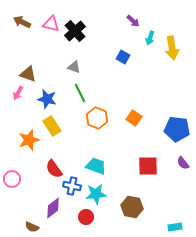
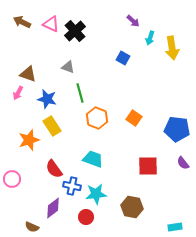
pink triangle: rotated 12 degrees clockwise
blue square: moved 1 px down
gray triangle: moved 6 px left
green line: rotated 12 degrees clockwise
cyan trapezoid: moved 3 px left, 7 px up
